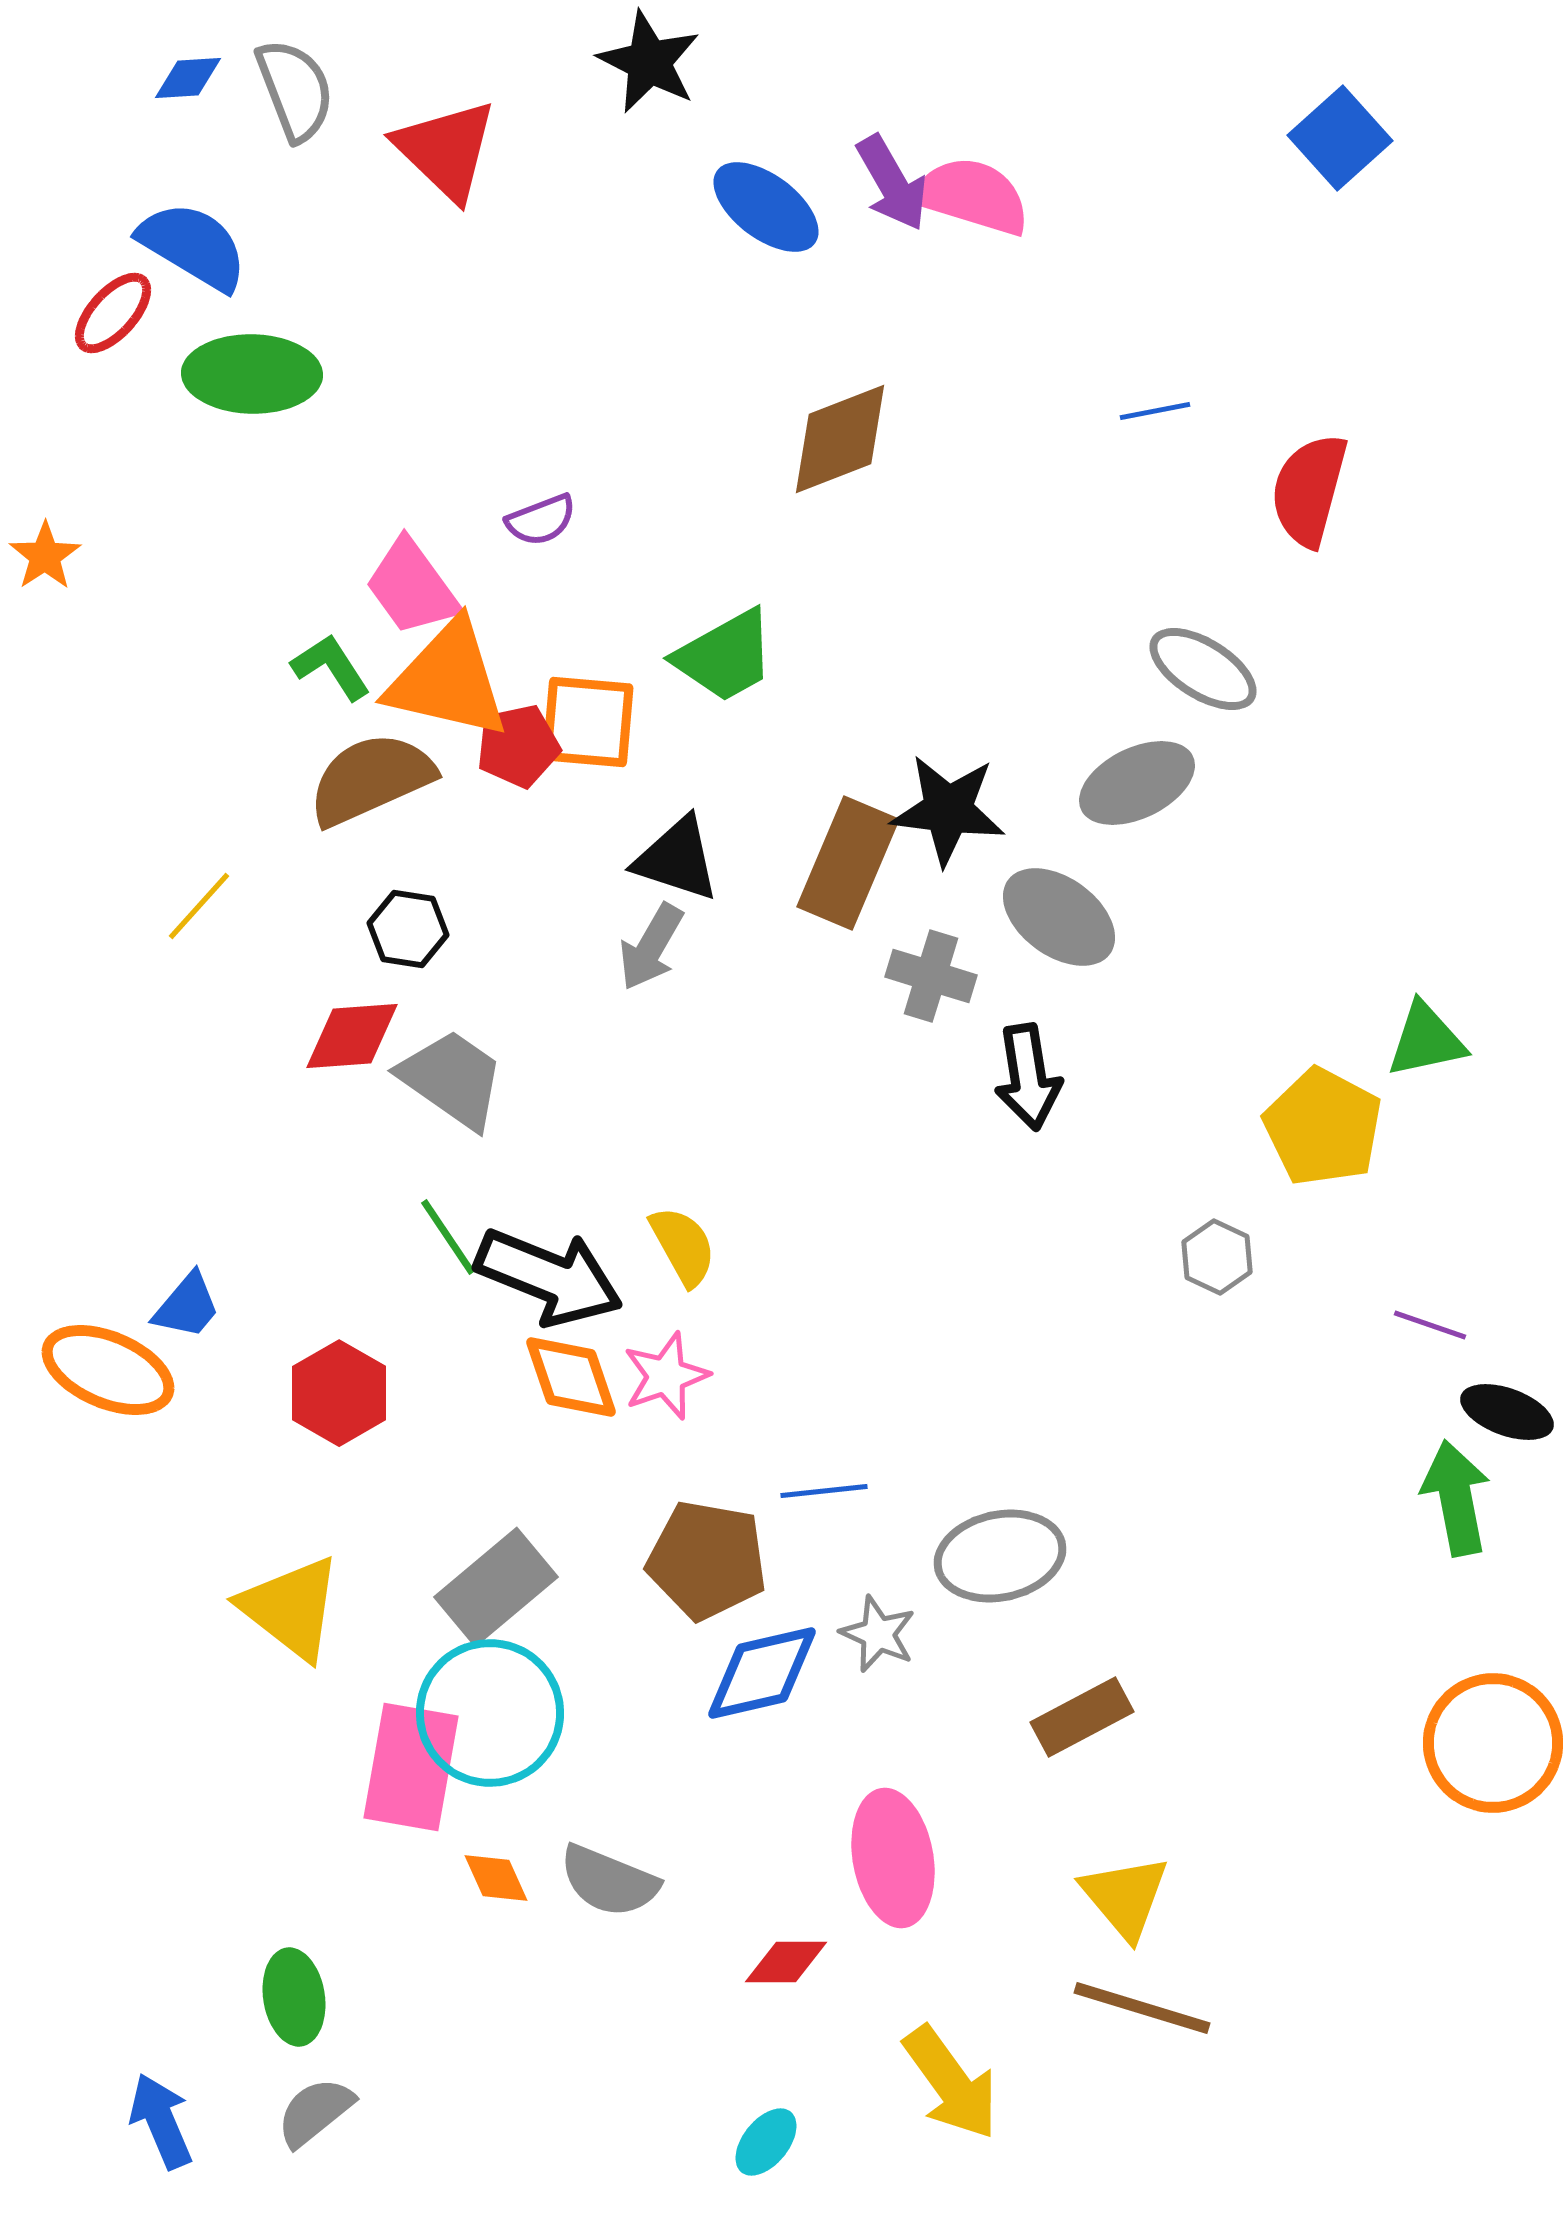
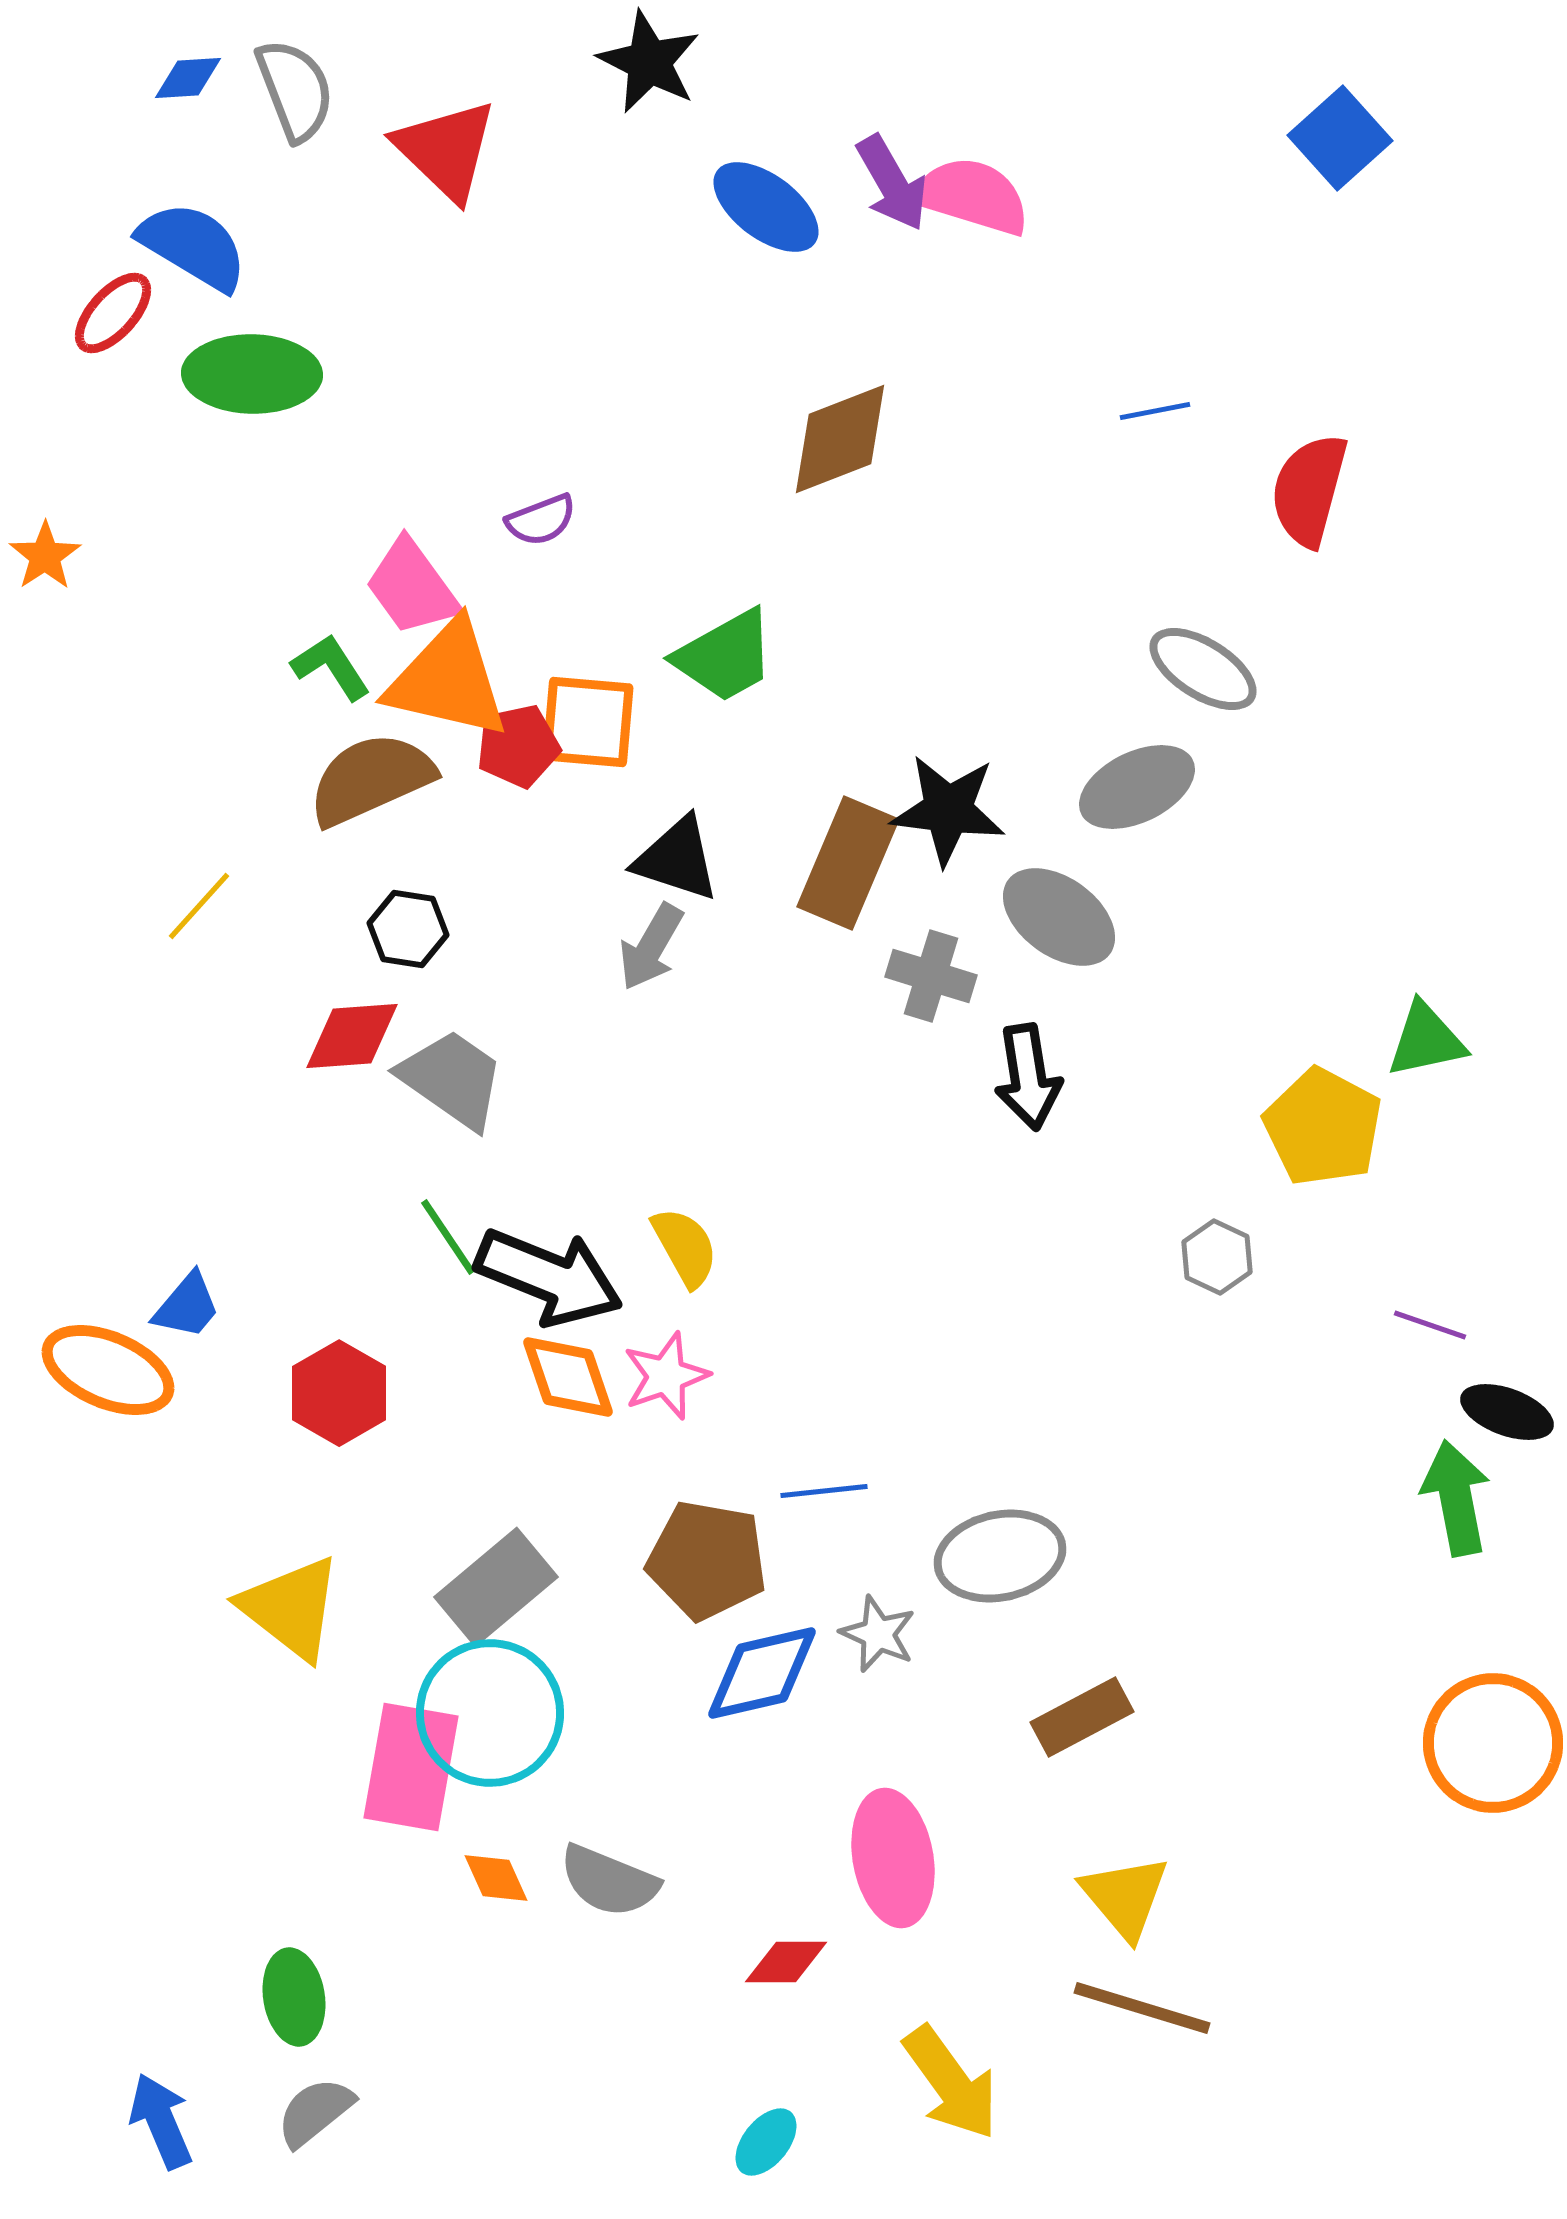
gray ellipse at (1137, 783): moved 4 px down
yellow semicircle at (683, 1246): moved 2 px right, 1 px down
orange diamond at (571, 1377): moved 3 px left
